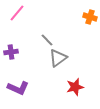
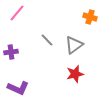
gray triangle: moved 16 px right, 13 px up
red star: moved 13 px up
